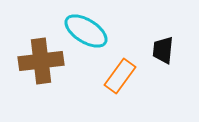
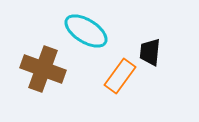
black trapezoid: moved 13 px left, 2 px down
brown cross: moved 2 px right, 8 px down; rotated 27 degrees clockwise
